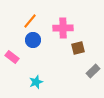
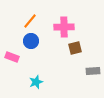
pink cross: moved 1 px right, 1 px up
blue circle: moved 2 px left, 1 px down
brown square: moved 3 px left
pink rectangle: rotated 16 degrees counterclockwise
gray rectangle: rotated 40 degrees clockwise
